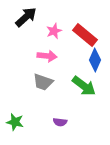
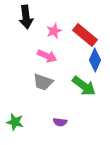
black arrow: rotated 125 degrees clockwise
pink arrow: rotated 18 degrees clockwise
